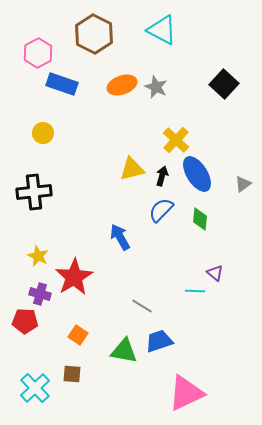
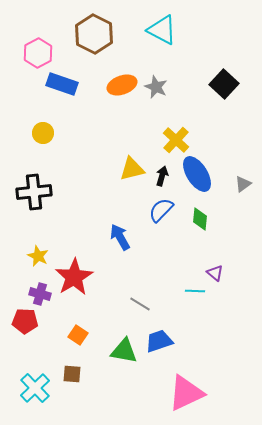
gray line: moved 2 px left, 2 px up
